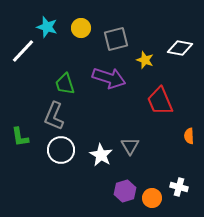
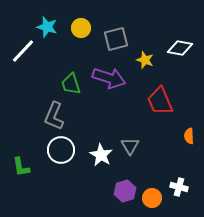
green trapezoid: moved 6 px right
green L-shape: moved 1 px right, 30 px down
